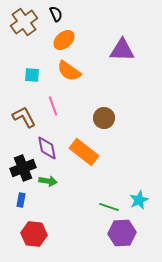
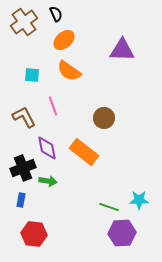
cyan star: rotated 24 degrees clockwise
